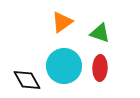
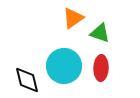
orange triangle: moved 11 px right, 4 px up
red ellipse: moved 1 px right
black diamond: rotated 16 degrees clockwise
